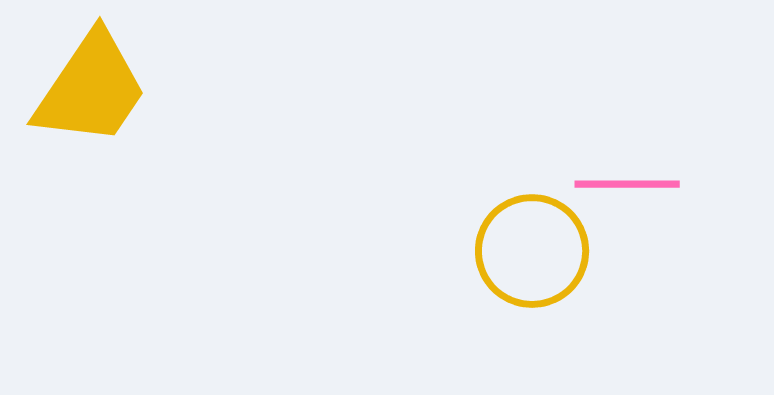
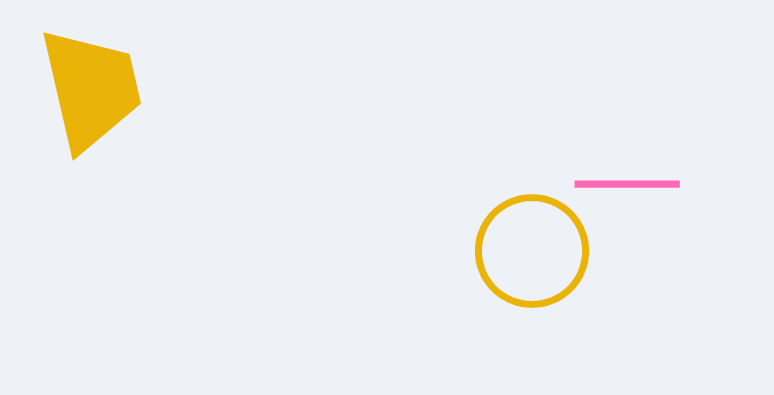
yellow trapezoid: rotated 47 degrees counterclockwise
